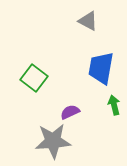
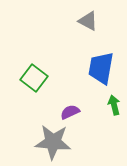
gray star: moved 1 px down; rotated 9 degrees clockwise
